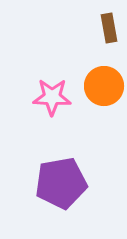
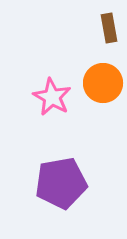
orange circle: moved 1 px left, 3 px up
pink star: rotated 27 degrees clockwise
